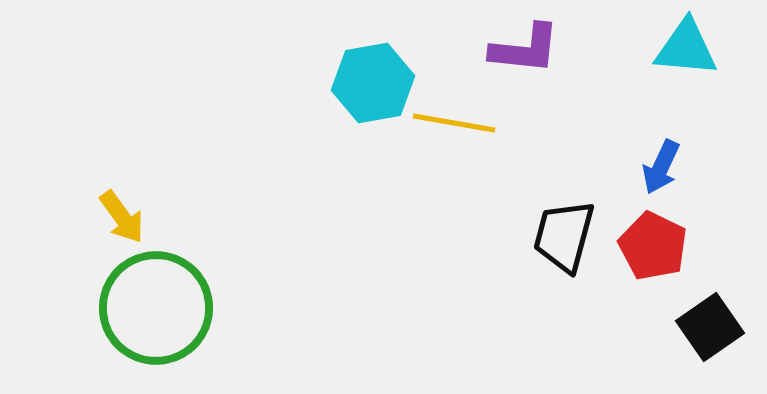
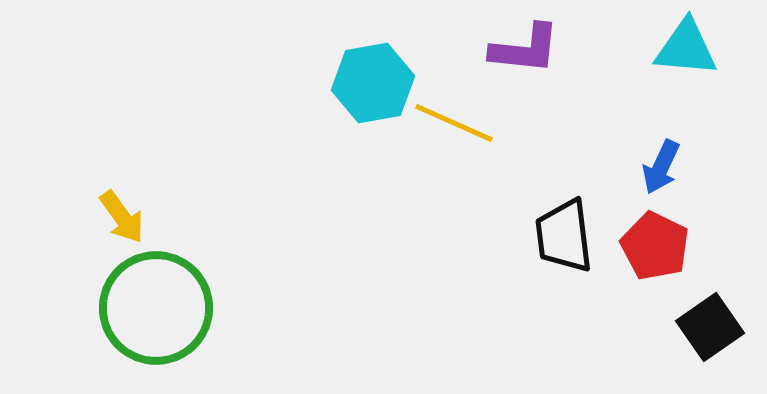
yellow line: rotated 14 degrees clockwise
black trapezoid: rotated 22 degrees counterclockwise
red pentagon: moved 2 px right
